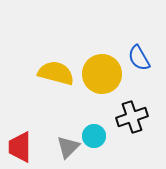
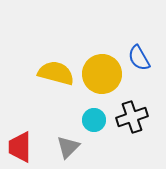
cyan circle: moved 16 px up
